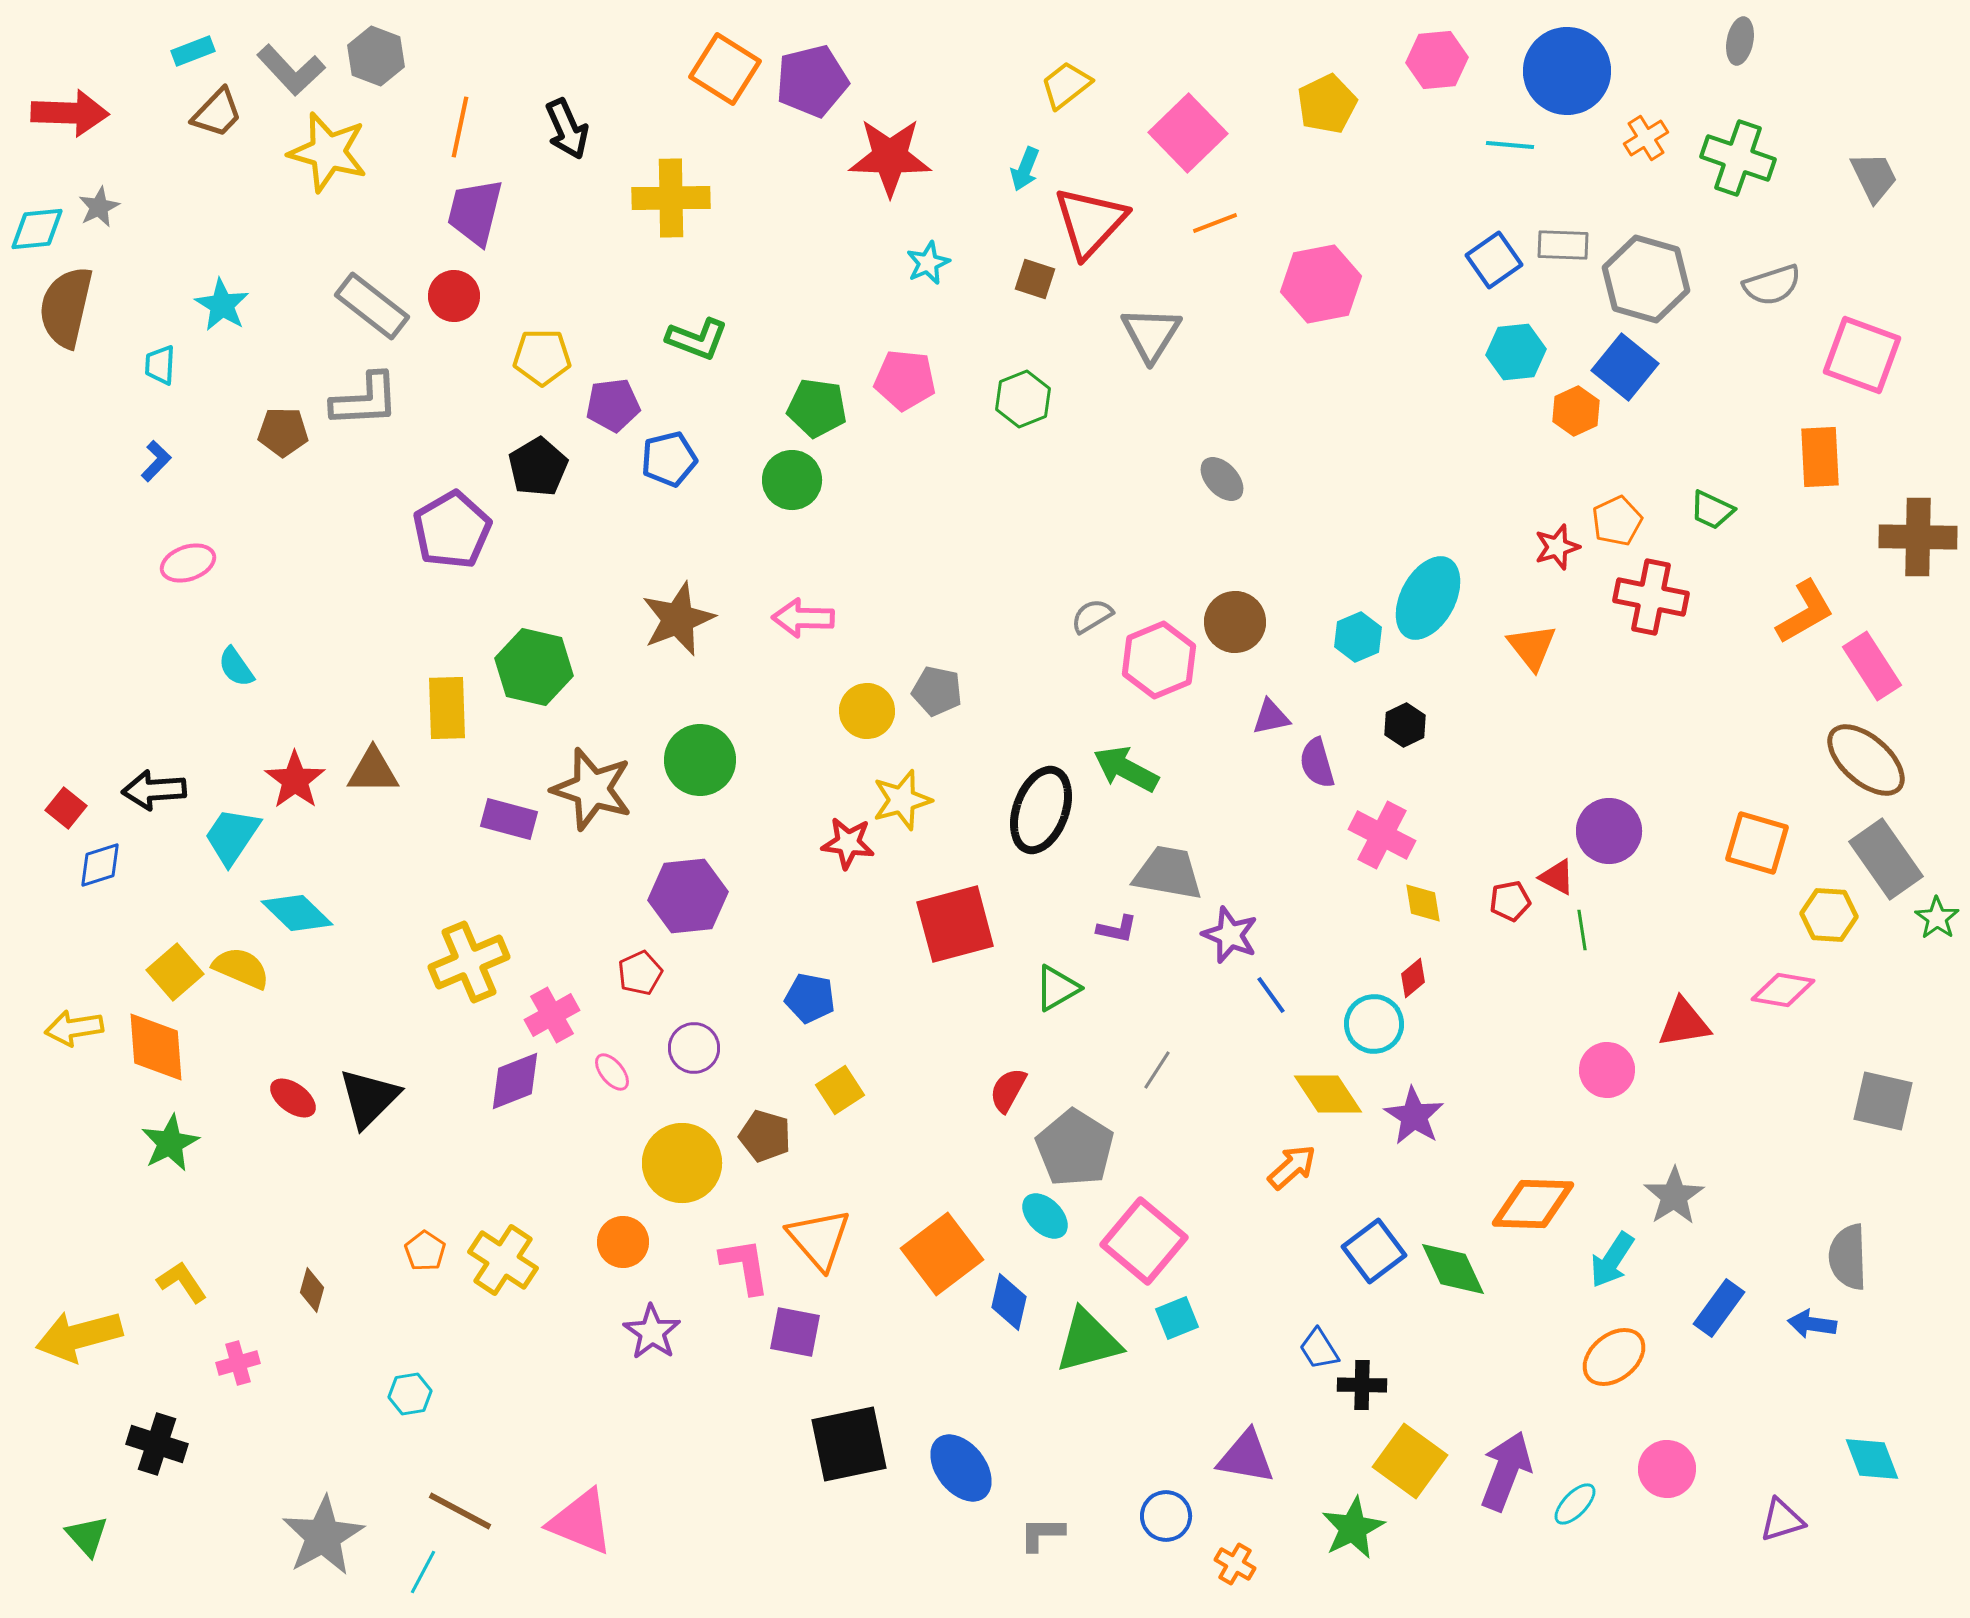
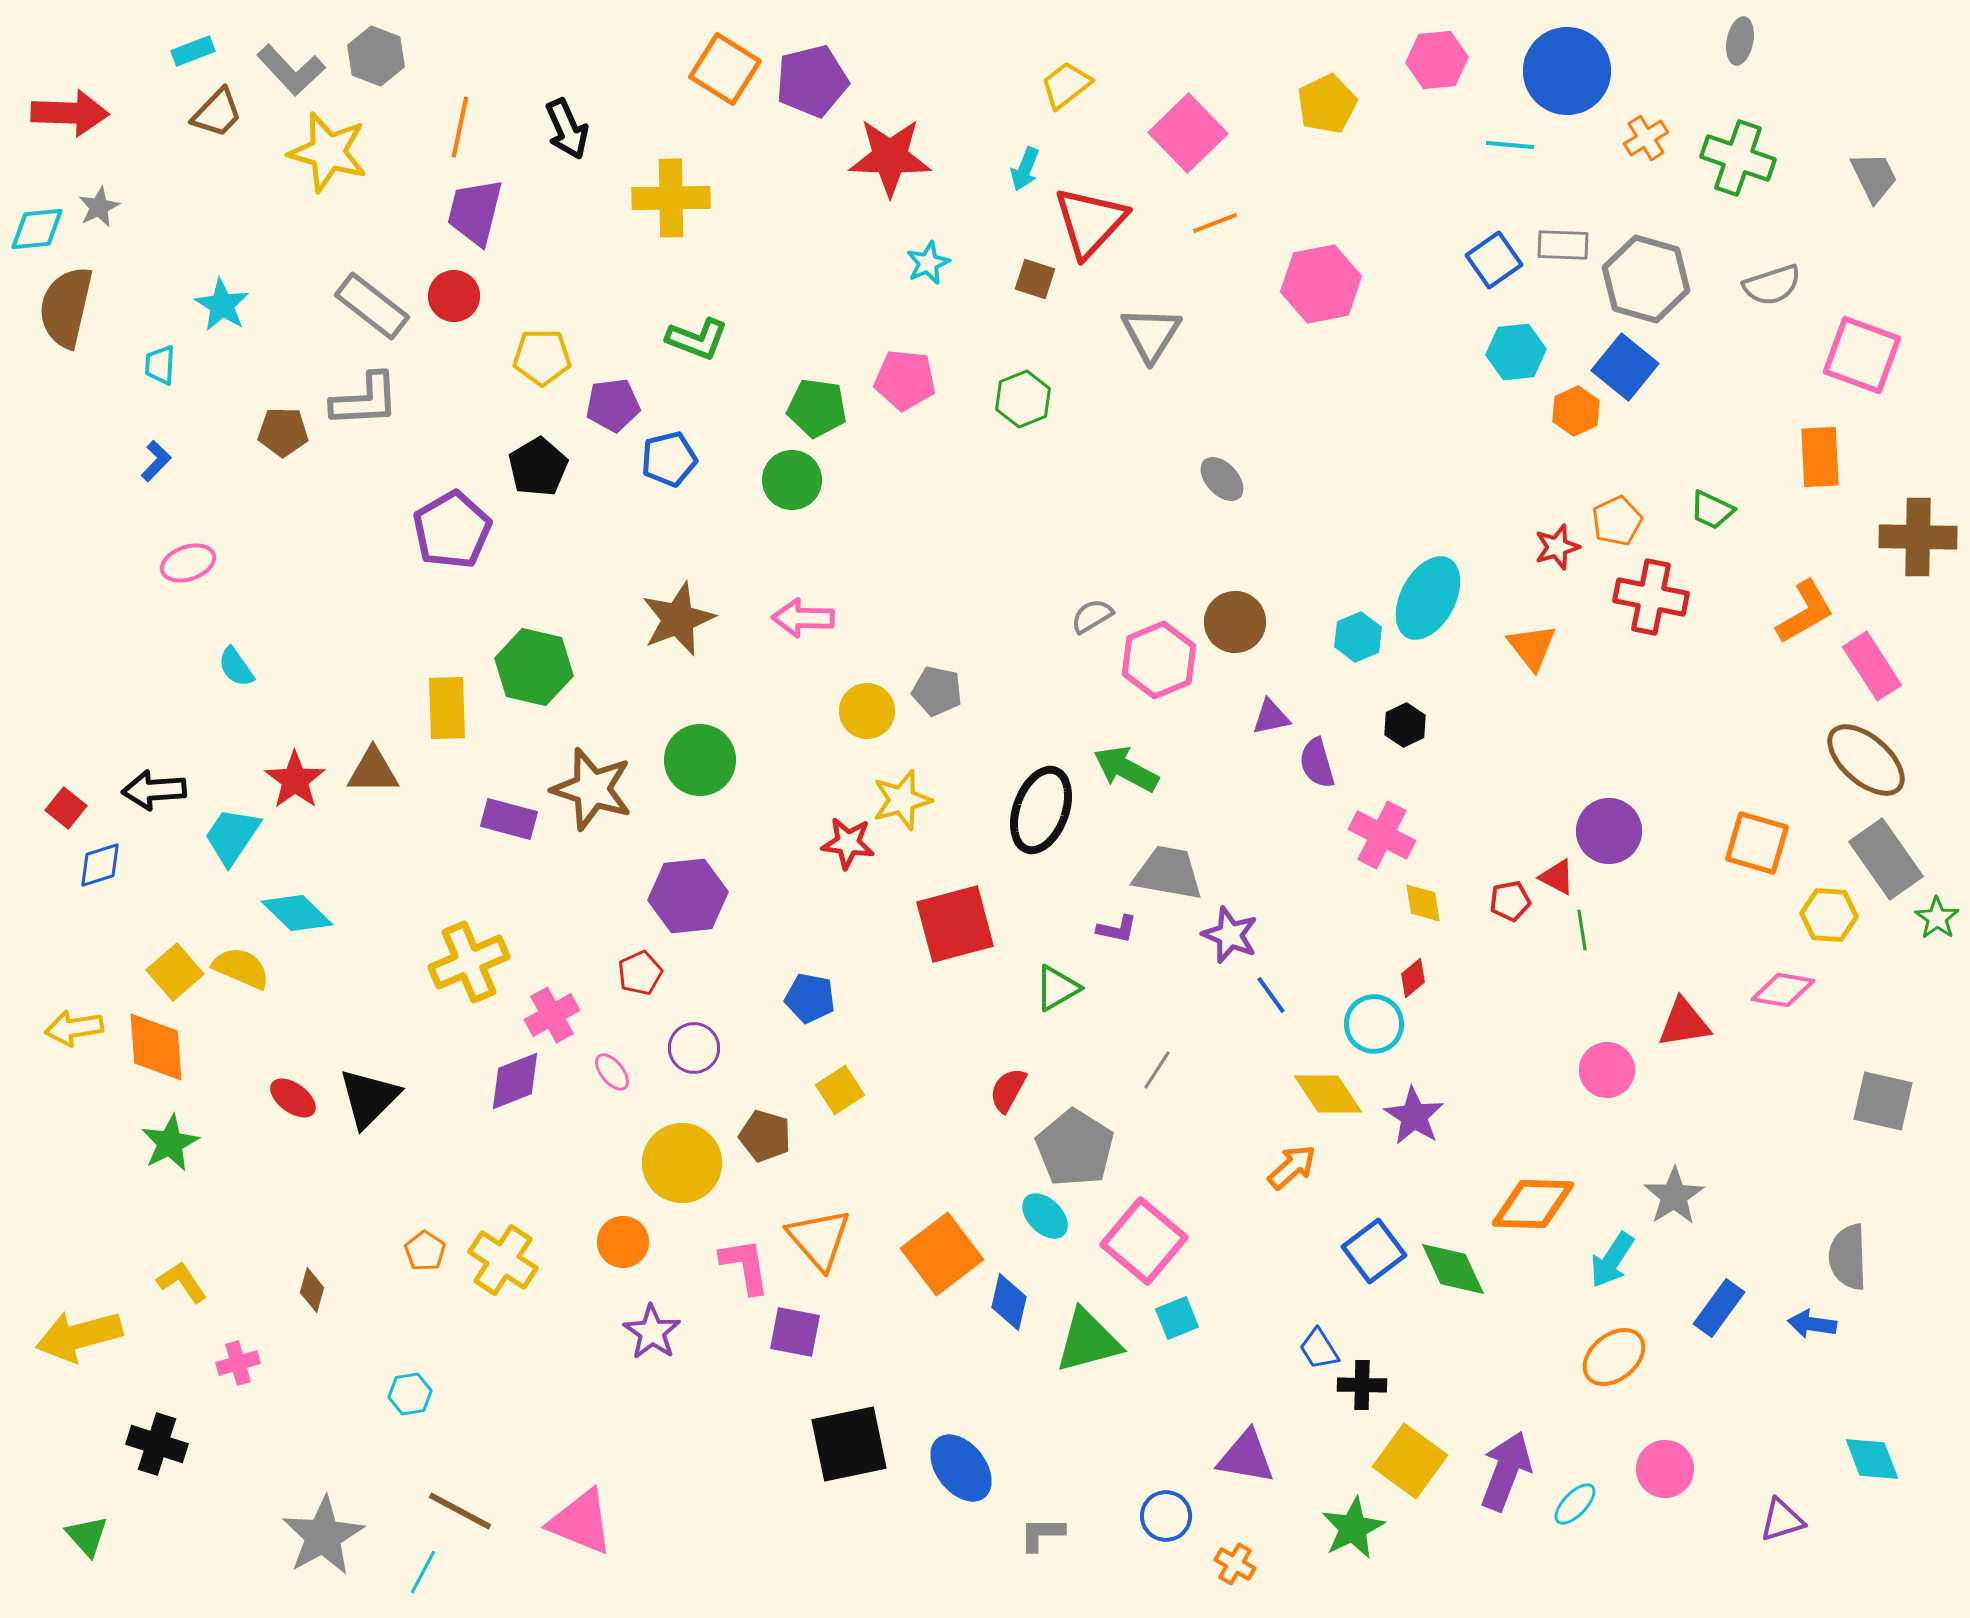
pink circle at (1667, 1469): moved 2 px left
